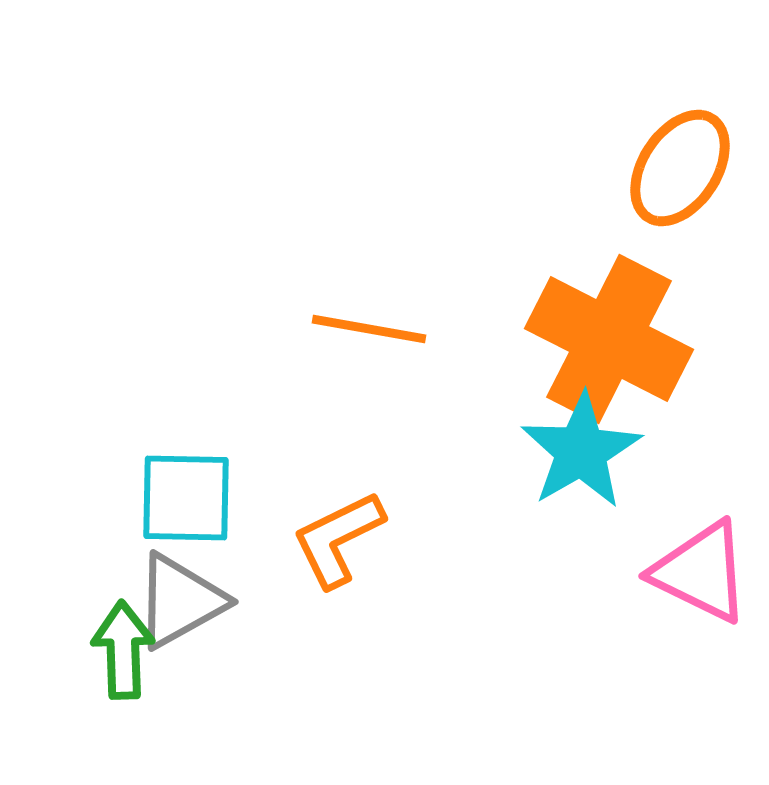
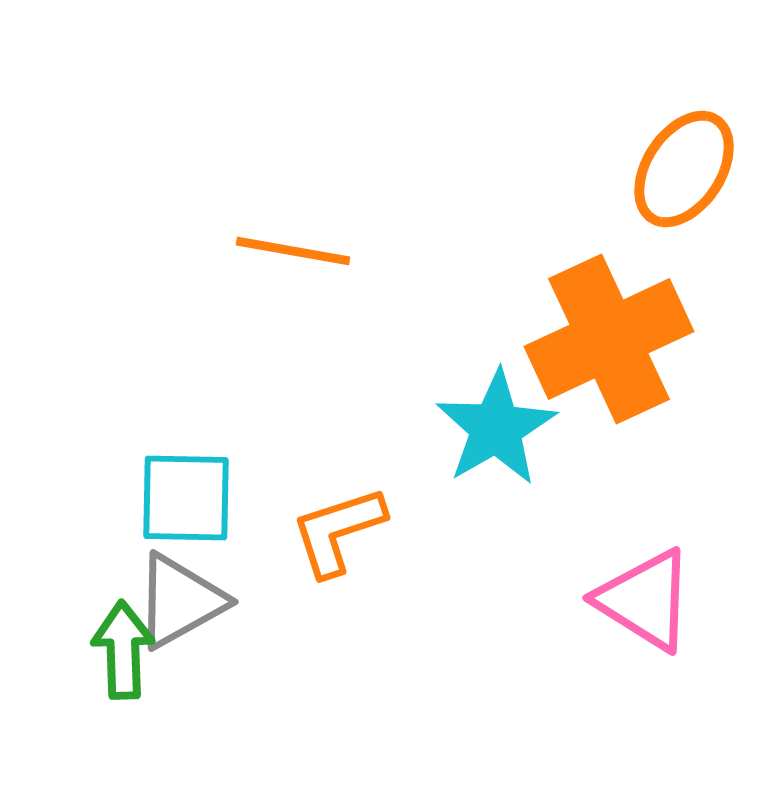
orange ellipse: moved 4 px right, 1 px down
orange line: moved 76 px left, 78 px up
orange cross: rotated 38 degrees clockwise
cyan star: moved 85 px left, 23 px up
orange L-shape: moved 8 px up; rotated 8 degrees clockwise
pink triangle: moved 56 px left, 28 px down; rotated 6 degrees clockwise
